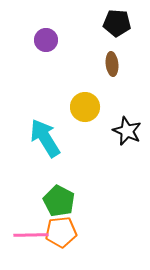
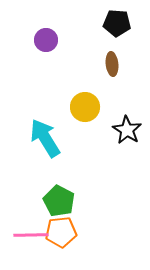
black star: moved 1 px up; rotated 8 degrees clockwise
